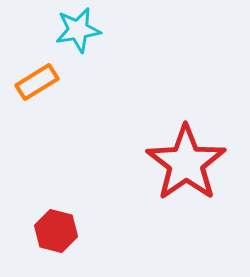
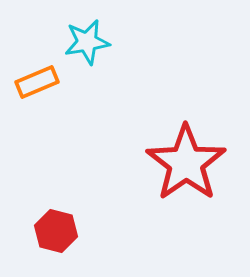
cyan star: moved 9 px right, 12 px down
orange rectangle: rotated 9 degrees clockwise
